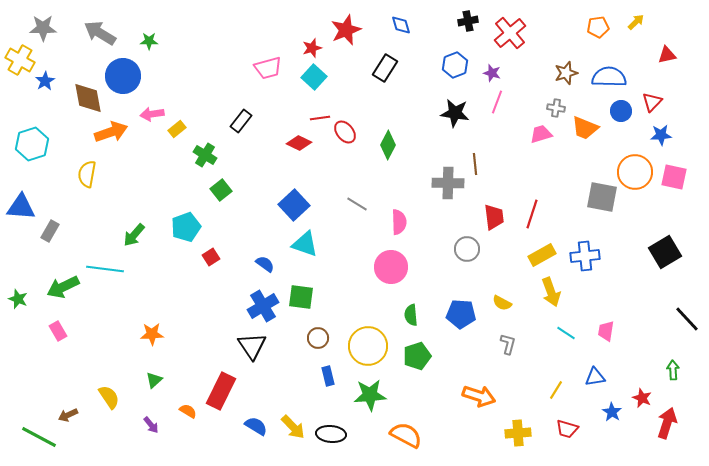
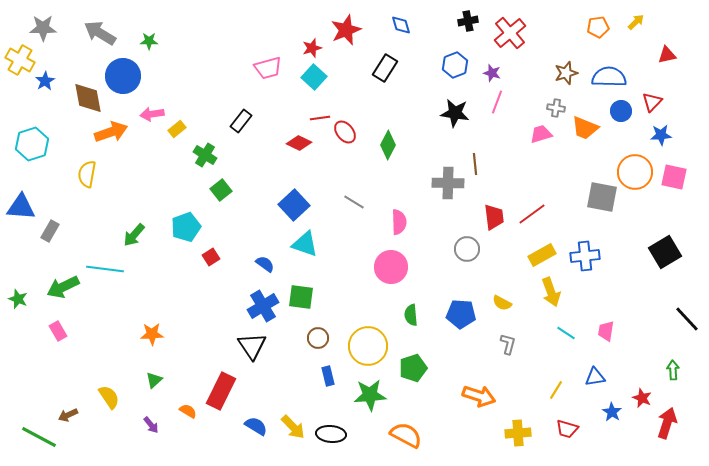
gray line at (357, 204): moved 3 px left, 2 px up
red line at (532, 214): rotated 36 degrees clockwise
green pentagon at (417, 356): moved 4 px left, 12 px down
